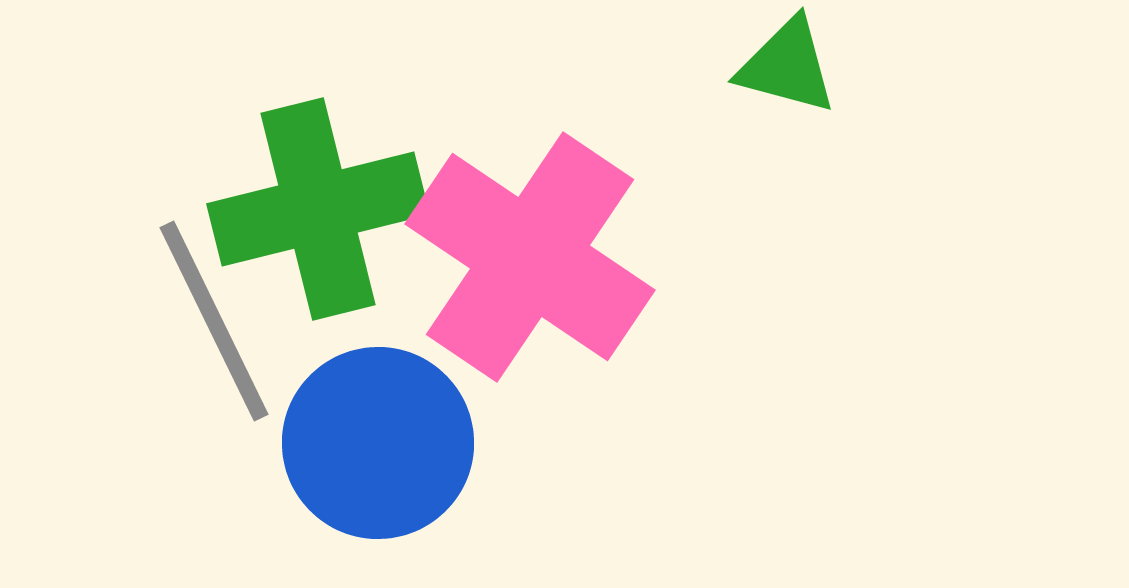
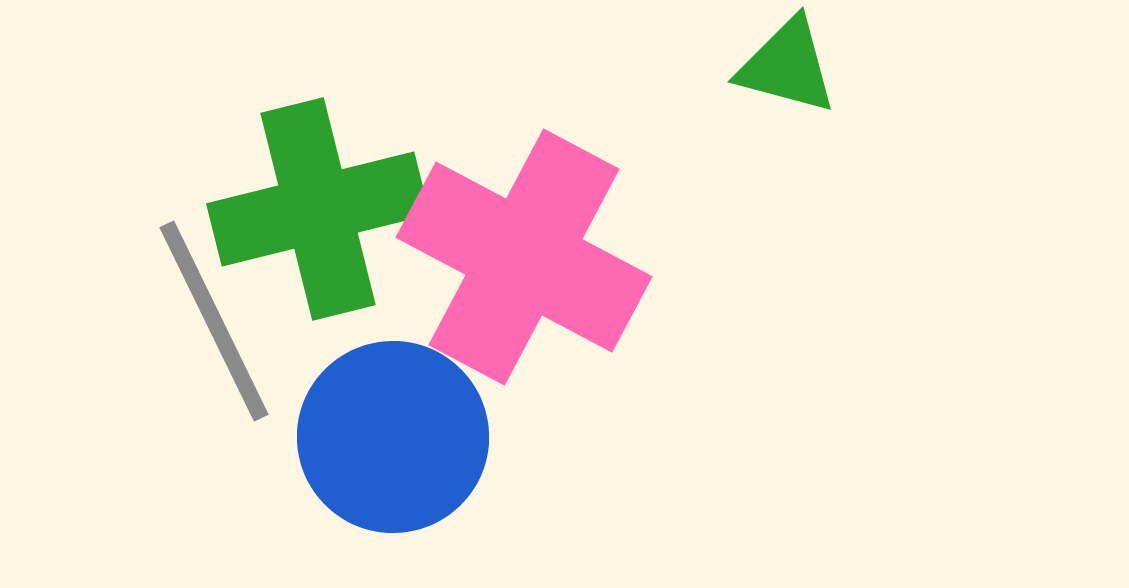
pink cross: moved 6 px left; rotated 6 degrees counterclockwise
blue circle: moved 15 px right, 6 px up
